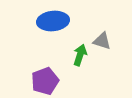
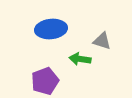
blue ellipse: moved 2 px left, 8 px down
green arrow: moved 4 px down; rotated 100 degrees counterclockwise
